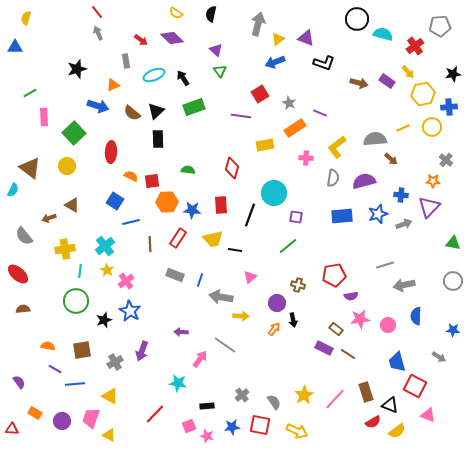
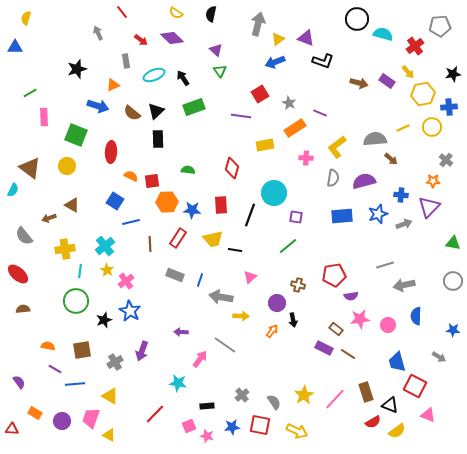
red line at (97, 12): moved 25 px right
black L-shape at (324, 63): moved 1 px left, 2 px up
green square at (74, 133): moved 2 px right, 2 px down; rotated 25 degrees counterclockwise
orange arrow at (274, 329): moved 2 px left, 2 px down
